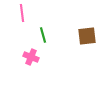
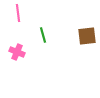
pink line: moved 4 px left
pink cross: moved 14 px left, 5 px up
